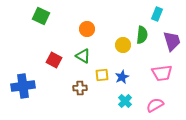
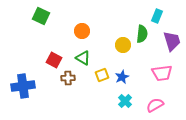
cyan rectangle: moved 2 px down
orange circle: moved 5 px left, 2 px down
green semicircle: moved 1 px up
green triangle: moved 2 px down
yellow square: rotated 16 degrees counterclockwise
brown cross: moved 12 px left, 10 px up
